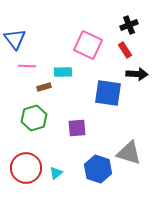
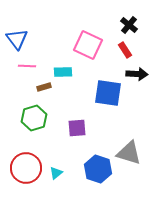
black cross: rotated 30 degrees counterclockwise
blue triangle: moved 2 px right
